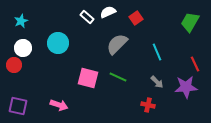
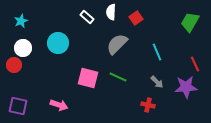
white semicircle: moved 3 px right; rotated 63 degrees counterclockwise
